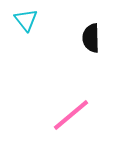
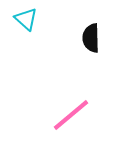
cyan triangle: moved 1 px up; rotated 10 degrees counterclockwise
